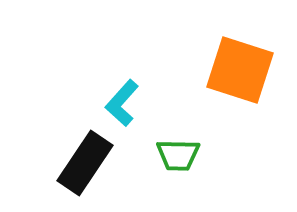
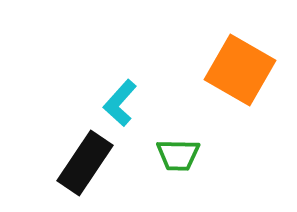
orange square: rotated 12 degrees clockwise
cyan L-shape: moved 2 px left
